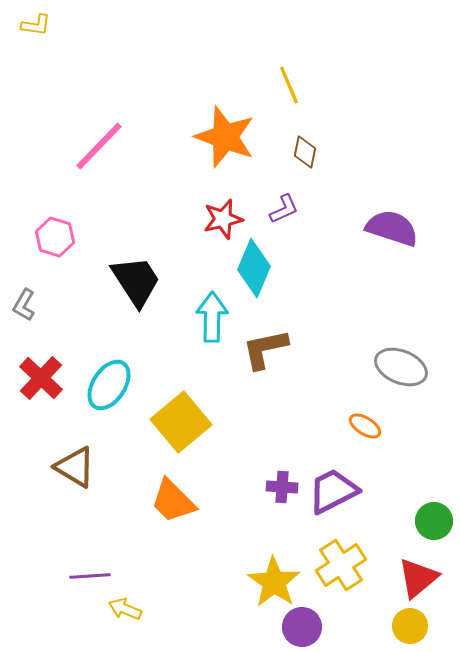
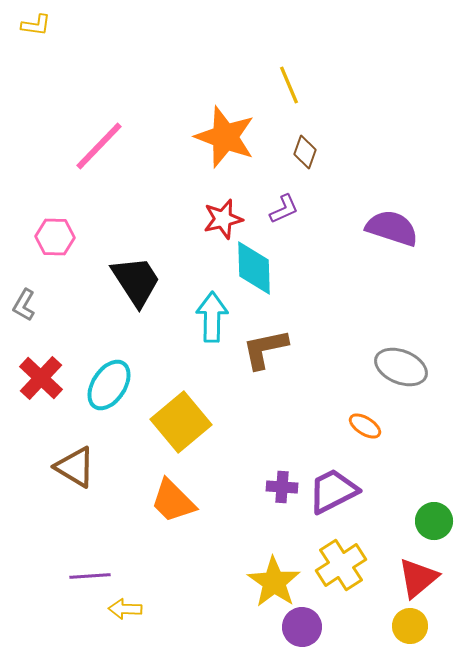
brown diamond: rotated 8 degrees clockwise
pink hexagon: rotated 15 degrees counterclockwise
cyan diamond: rotated 24 degrees counterclockwise
yellow arrow: rotated 20 degrees counterclockwise
